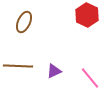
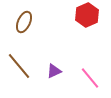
red hexagon: rotated 10 degrees clockwise
brown line: moved 1 px right; rotated 48 degrees clockwise
